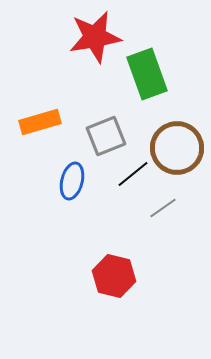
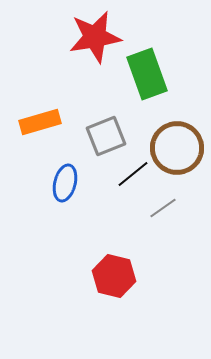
blue ellipse: moved 7 px left, 2 px down
